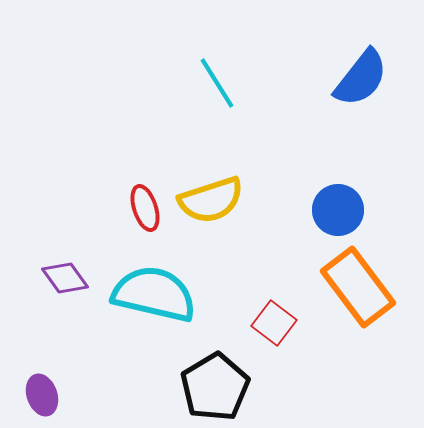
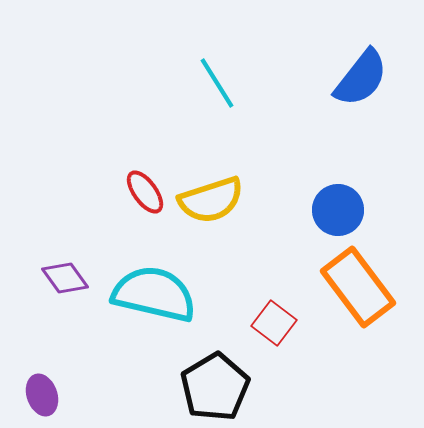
red ellipse: moved 16 px up; rotated 18 degrees counterclockwise
